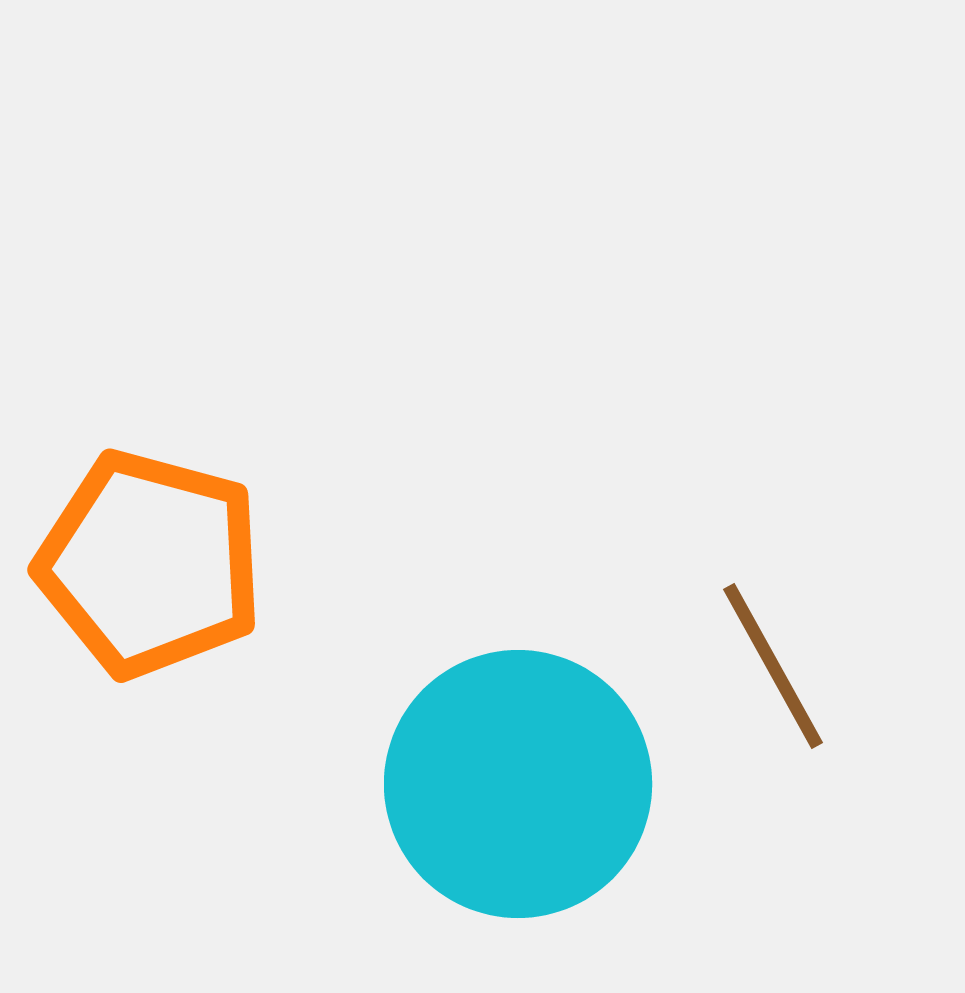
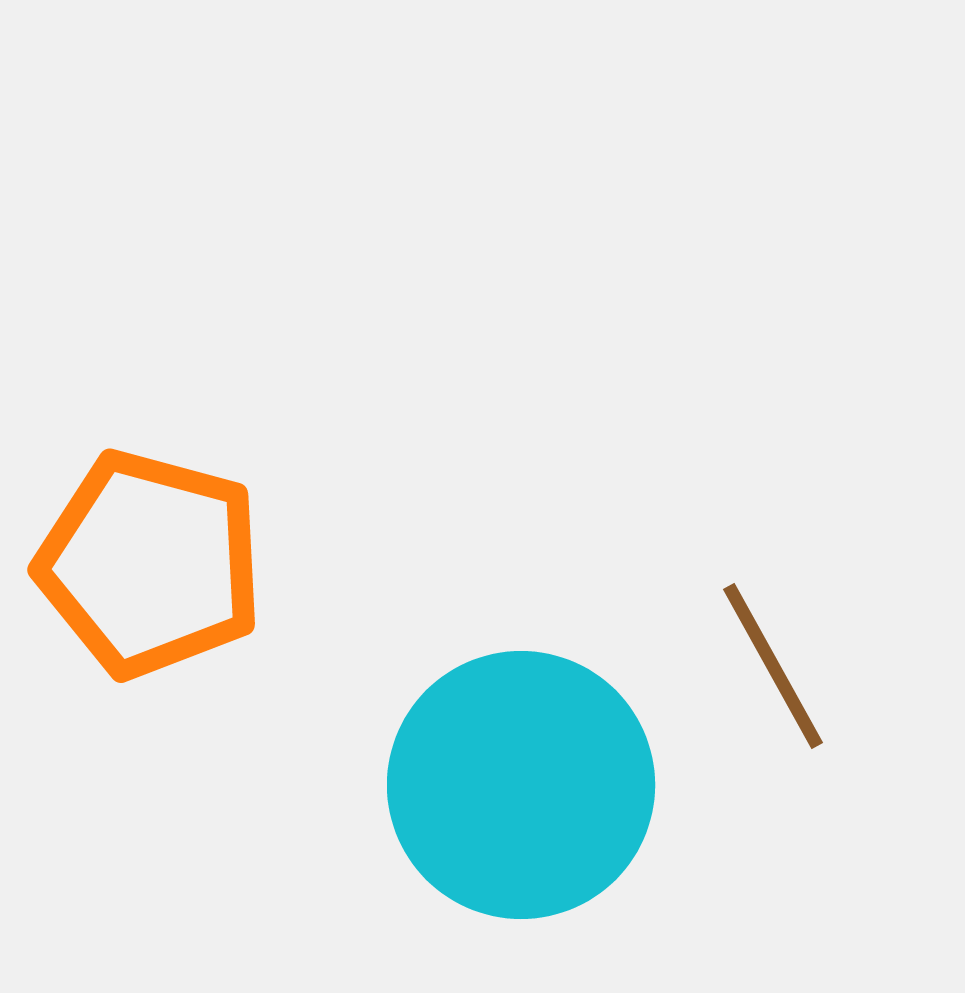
cyan circle: moved 3 px right, 1 px down
